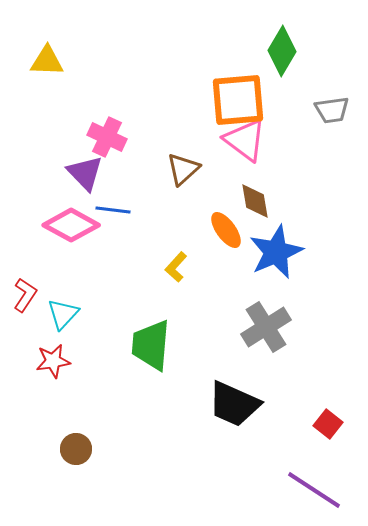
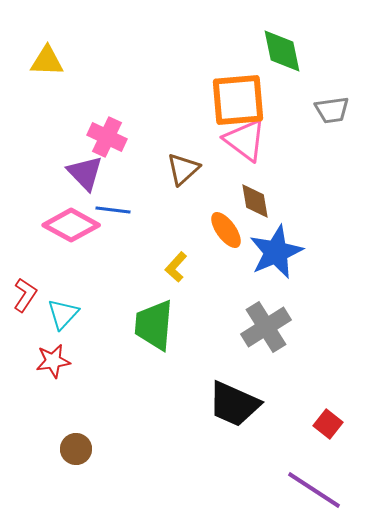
green diamond: rotated 42 degrees counterclockwise
green trapezoid: moved 3 px right, 20 px up
